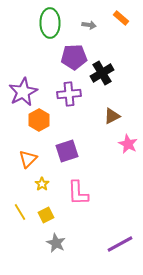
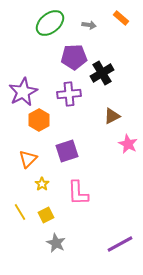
green ellipse: rotated 52 degrees clockwise
